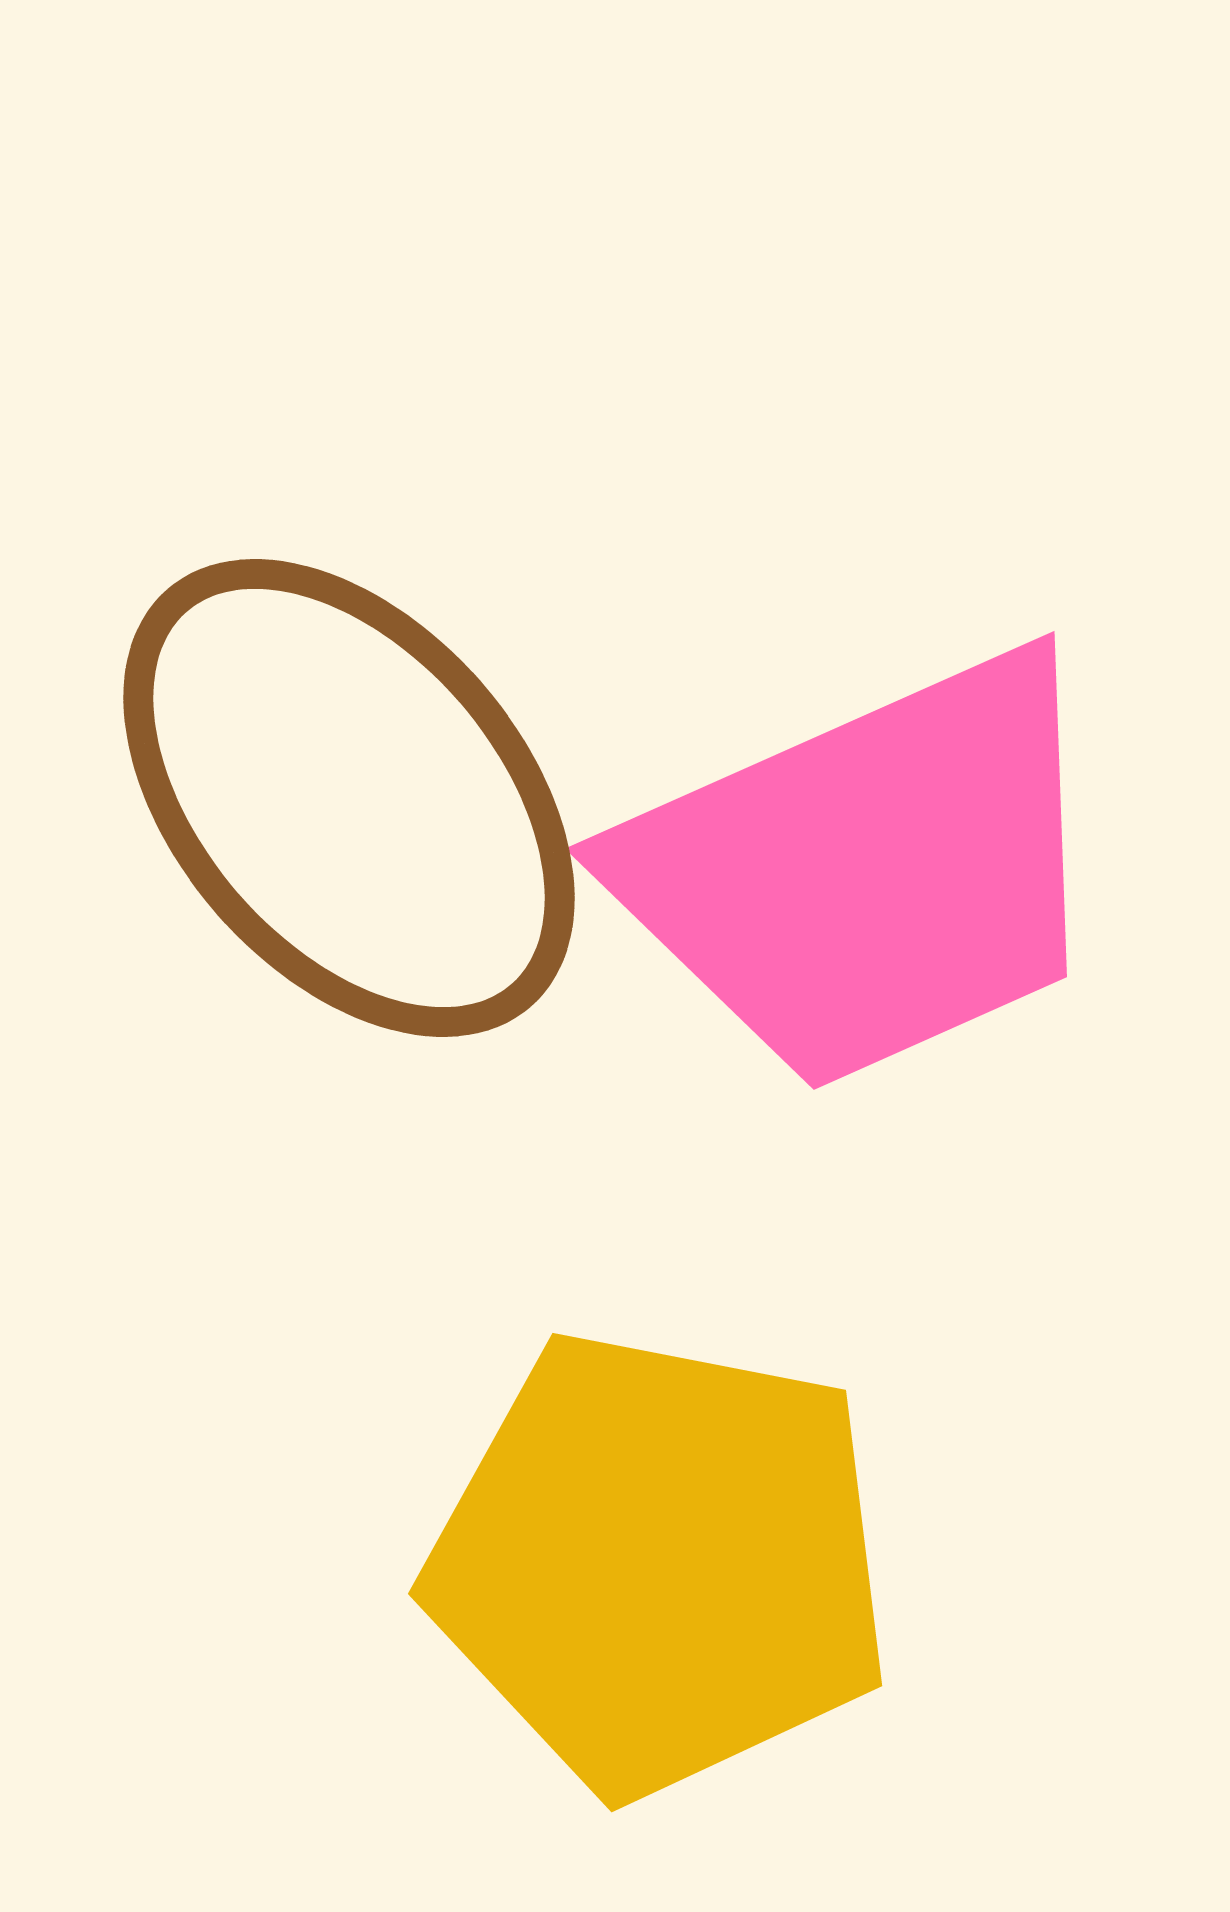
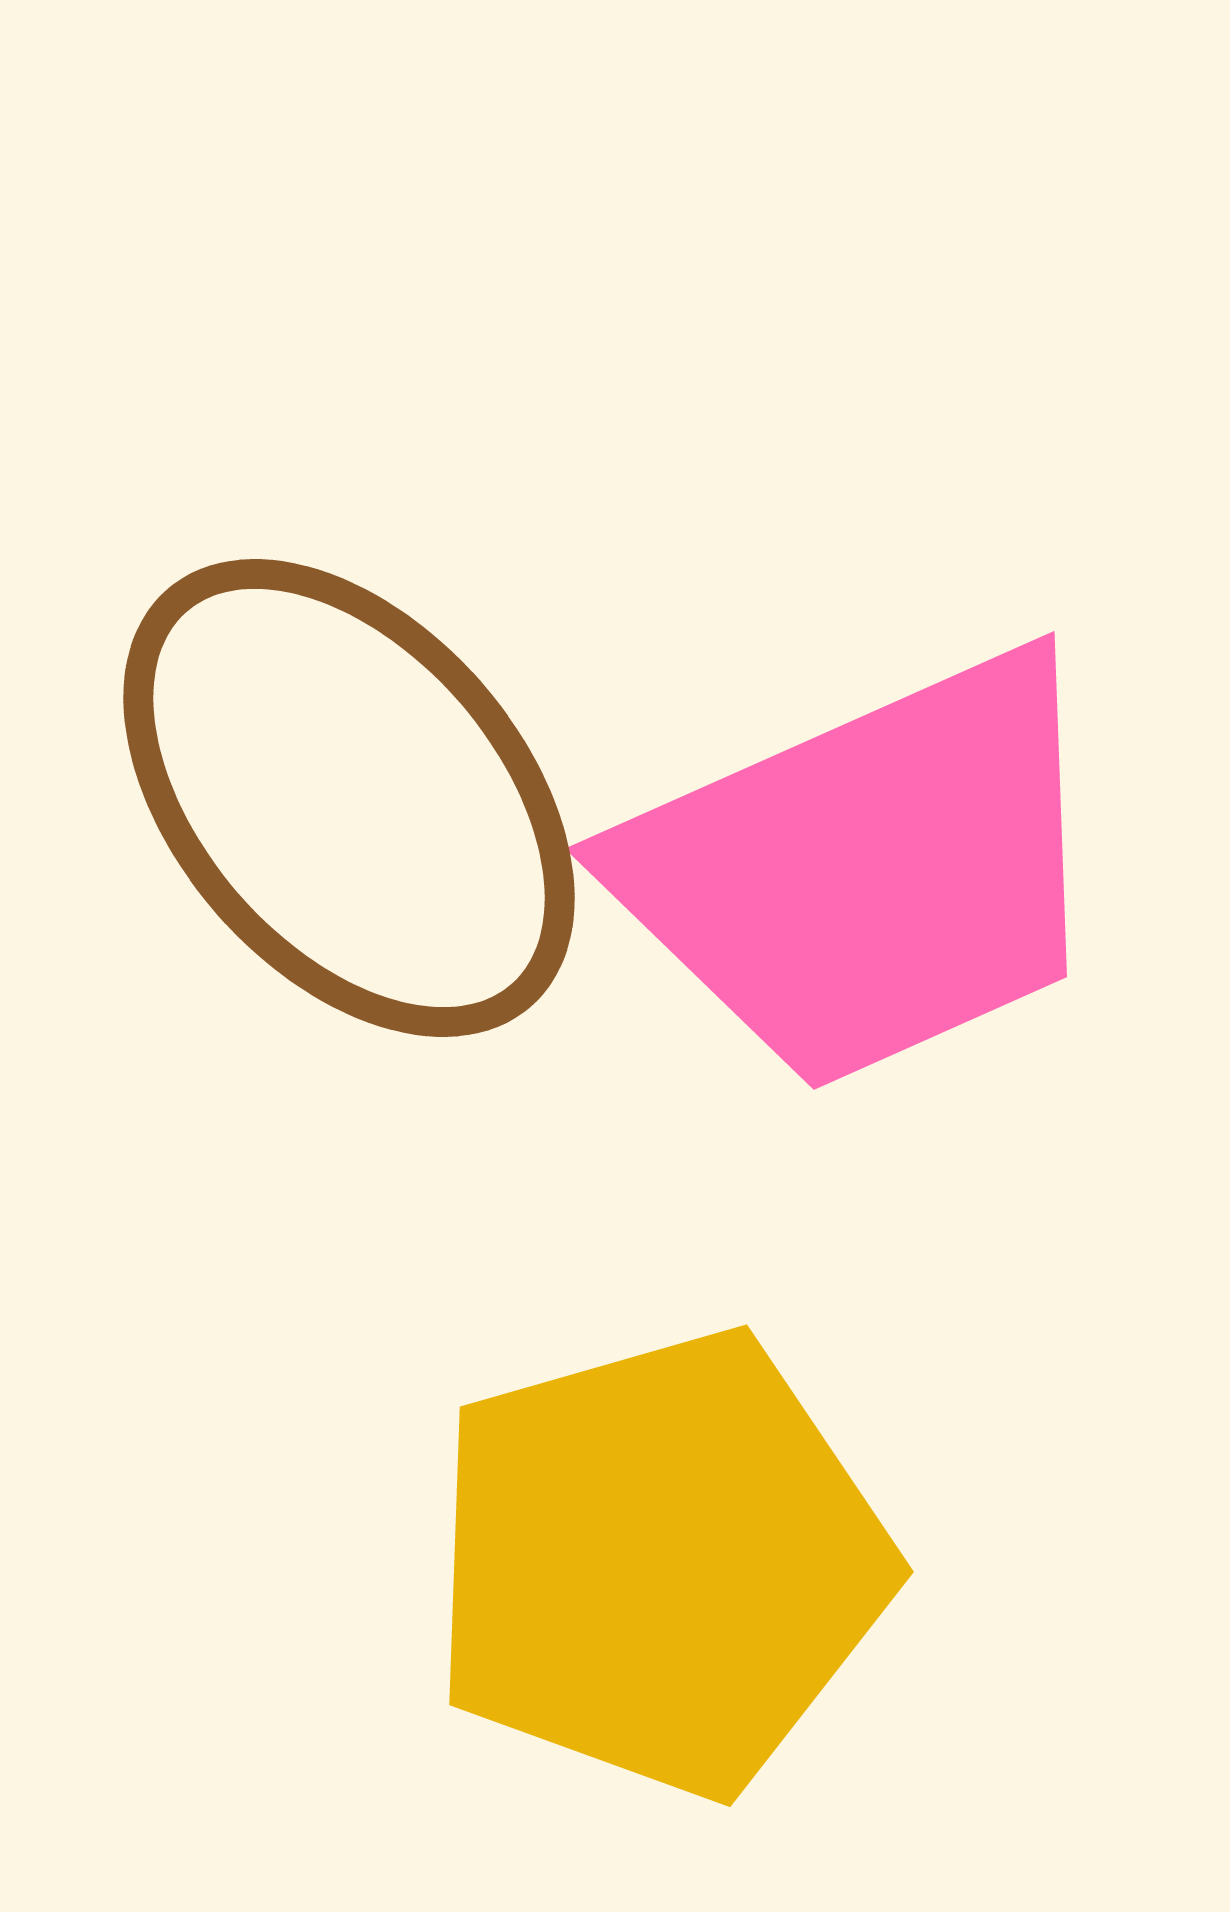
yellow pentagon: rotated 27 degrees counterclockwise
